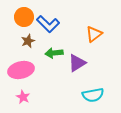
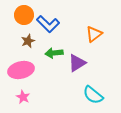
orange circle: moved 2 px up
cyan semicircle: rotated 50 degrees clockwise
